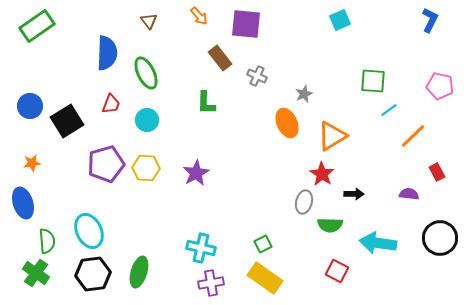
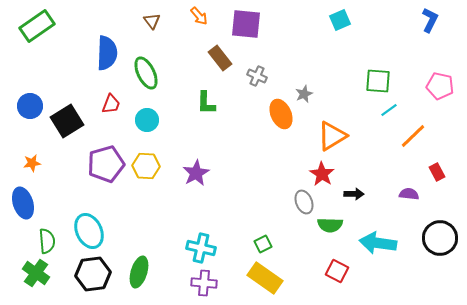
brown triangle at (149, 21): moved 3 px right
green square at (373, 81): moved 5 px right
orange ellipse at (287, 123): moved 6 px left, 9 px up
yellow hexagon at (146, 168): moved 2 px up
gray ellipse at (304, 202): rotated 35 degrees counterclockwise
purple cross at (211, 283): moved 7 px left; rotated 15 degrees clockwise
